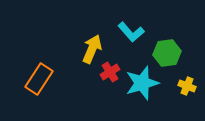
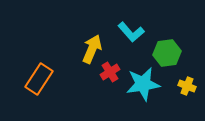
cyan star: moved 1 px right, 1 px down; rotated 8 degrees clockwise
